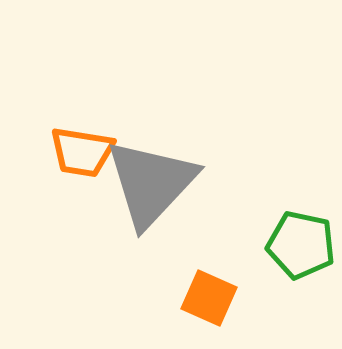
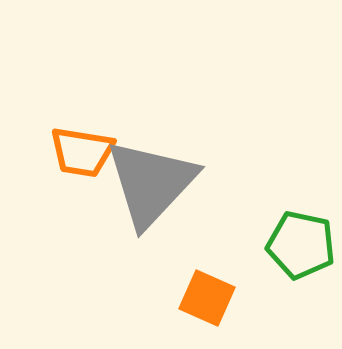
orange square: moved 2 px left
